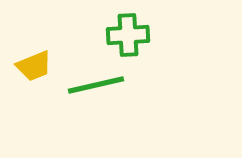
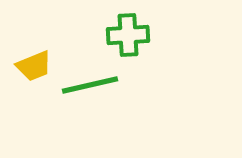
green line: moved 6 px left
